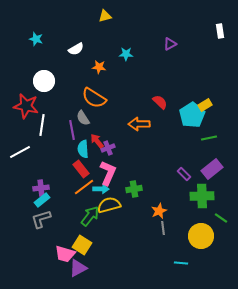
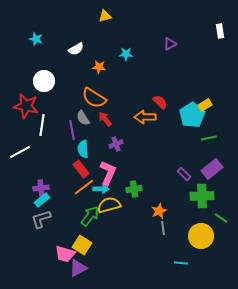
orange arrow at (139, 124): moved 6 px right, 7 px up
red arrow at (97, 141): moved 8 px right, 22 px up
purple cross at (108, 148): moved 8 px right, 4 px up
